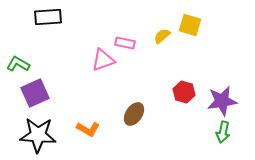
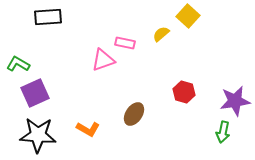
yellow square: moved 2 px left, 9 px up; rotated 25 degrees clockwise
yellow semicircle: moved 1 px left, 2 px up
purple star: moved 13 px right
